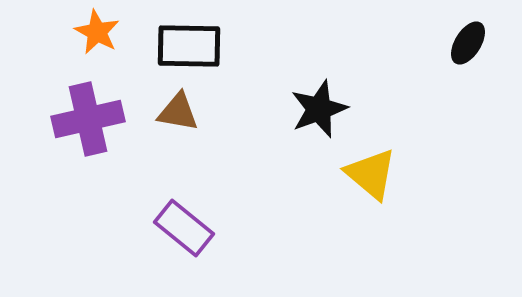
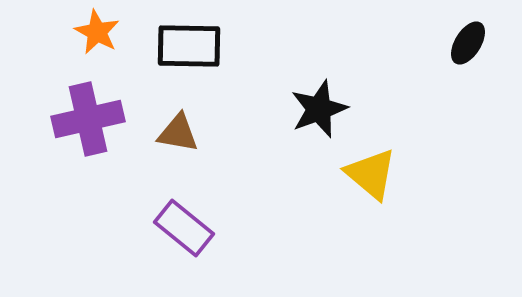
brown triangle: moved 21 px down
